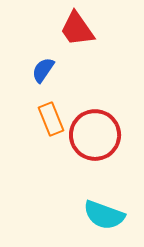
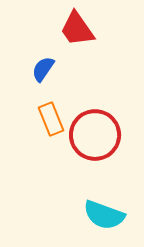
blue semicircle: moved 1 px up
